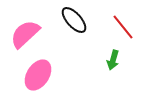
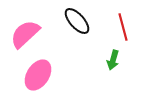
black ellipse: moved 3 px right, 1 px down
red line: rotated 24 degrees clockwise
